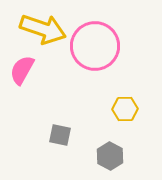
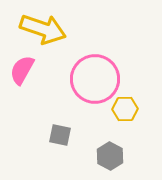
pink circle: moved 33 px down
